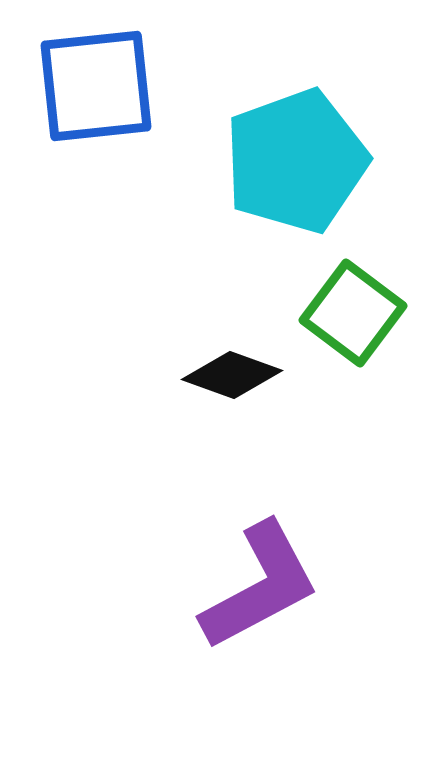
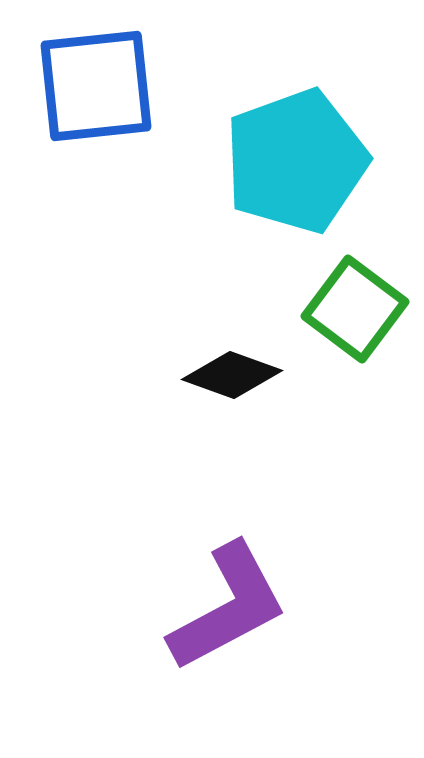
green square: moved 2 px right, 4 px up
purple L-shape: moved 32 px left, 21 px down
